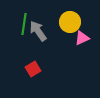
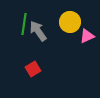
pink triangle: moved 5 px right, 2 px up
